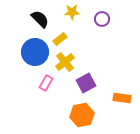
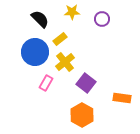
purple square: rotated 24 degrees counterclockwise
orange hexagon: rotated 20 degrees counterclockwise
